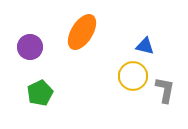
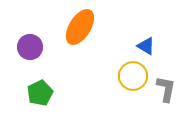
orange ellipse: moved 2 px left, 5 px up
blue triangle: moved 1 px right; rotated 18 degrees clockwise
gray L-shape: moved 1 px right, 1 px up
